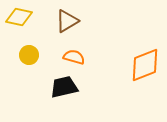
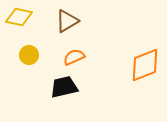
orange semicircle: rotated 40 degrees counterclockwise
